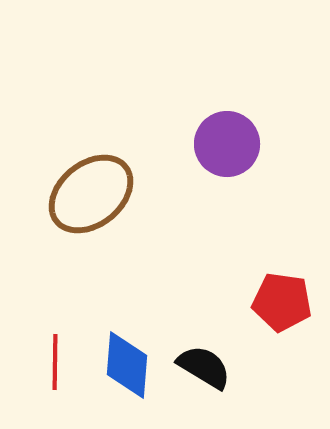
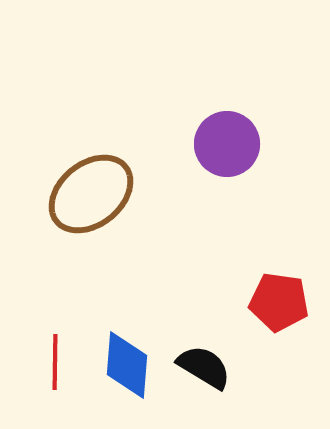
red pentagon: moved 3 px left
